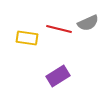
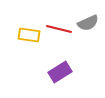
yellow rectangle: moved 2 px right, 3 px up
purple rectangle: moved 2 px right, 4 px up
